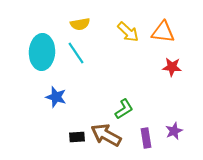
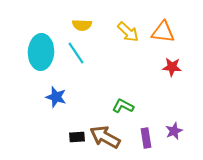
yellow semicircle: moved 2 px right, 1 px down; rotated 12 degrees clockwise
cyan ellipse: moved 1 px left
green L-shape: moved 1 px left, 3 px up; rotated 120 degrees counterclockwise
brown arrow: moved 1 px left, 2 px down
